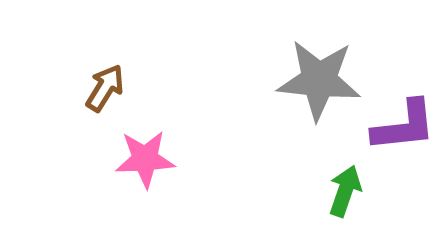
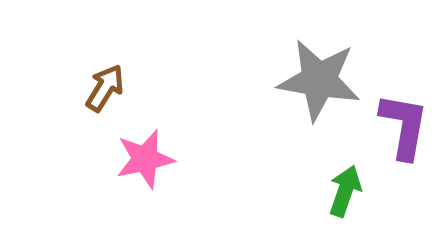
gray star: rotated 4 degrees clockwise
purple L-shape: rotated 74 degrees counterclockwise
pink star: rotated 10 degrees counterclockwise
